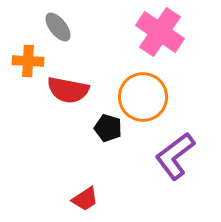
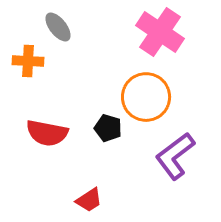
red semicircle: moved 21 px left, 43 px down
orange circle: moved 3 px right
red trapezoid: moved 4 px right, 1 px down
